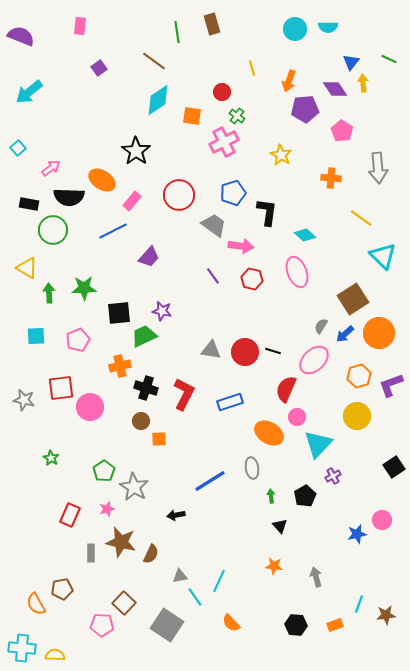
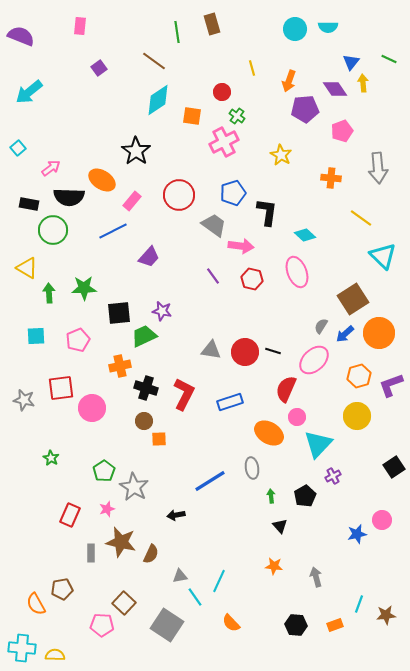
pink pentagon at (342, 131): rotated 20 degrees clockwise
pink circle at (90, 407): moved 2 px right, 1 px down
brown circle at (141, 421): moved 3 px right
